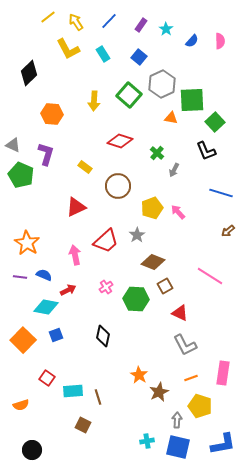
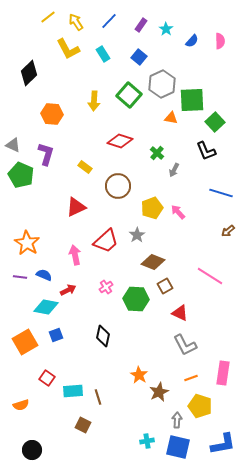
orange square at (23, 340): moved 2 px right, 2 px down; rotated 15 degrees clockwise
